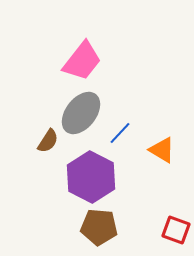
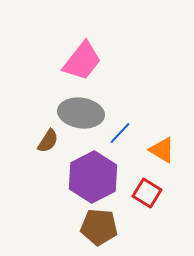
gray ellipse: rotated 60 degrees clockwise
purple hexagon: moved 2 px right; rotated 6 degrees clockwise
red square: moved 29 px left, 37 px up; rotated 12 degrees clockwise
